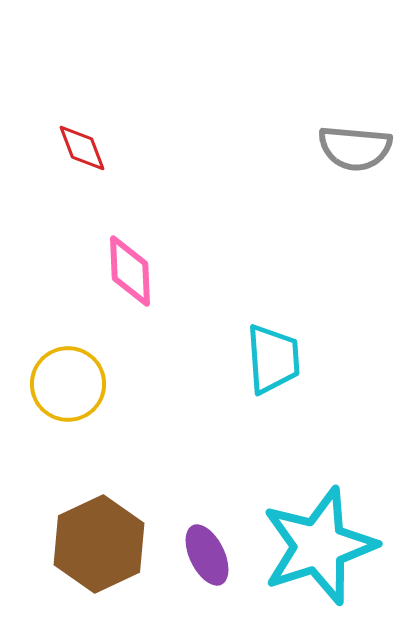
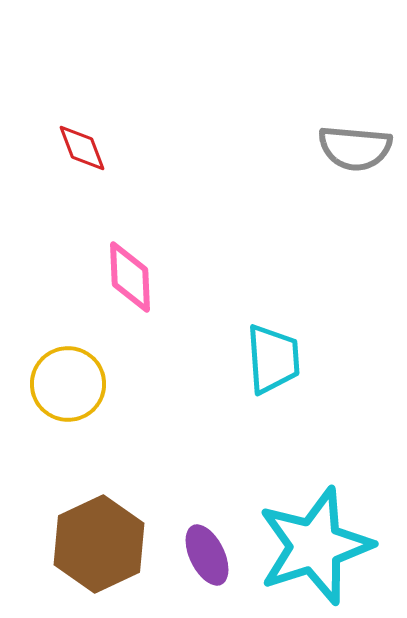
pink diamond: moved 6 px down
cyan star: moved 4 px left
